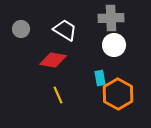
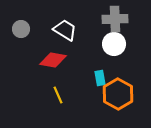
gray cross: moved 4 px right, 1 px down
white circle: moved 1 px up
